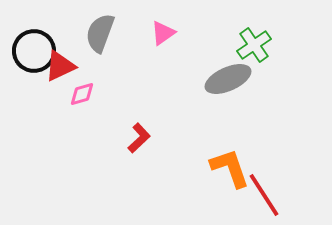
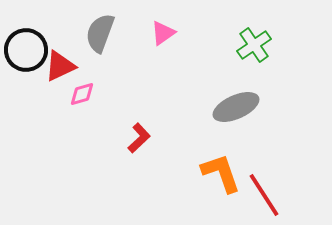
black circle: moved 8 px left, 1 px up
gray ellipse: moved 8 px right, 28 px down
orange L-shape: moved 9 px left, 5 px down
